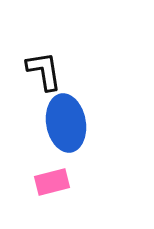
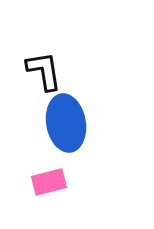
pink rectangle: moved 3 px left
